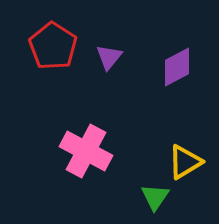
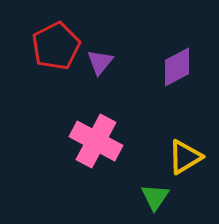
red pentagon: moved 3 px right; rotated 12 degrees clockwise
purple triangle: moved 9 px left, 5 px down
pink cross: moved 10 px right, 10 px up
yellow triangle: moved 5 px up
